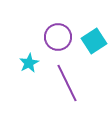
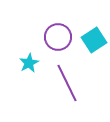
cyan square: moved 1 px up
